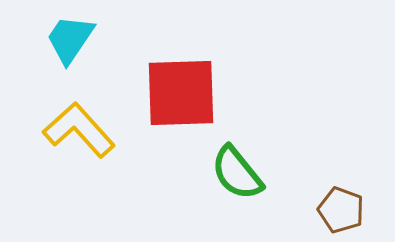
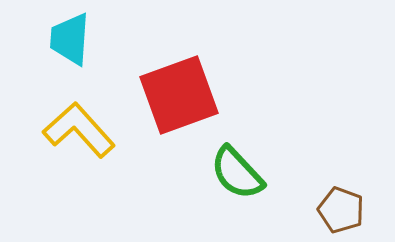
cyan trapezoid: rotated 30 degrees counterclockwise
red square: moved 2 px left, 2 px down; rotated 18 degrees counterclockwise
green semicircle: rotated 4 degrees counterclockwise
